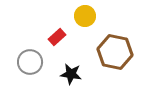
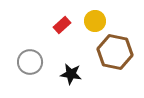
yellow circle: moved 10 px right, 5 px down
red rectangle: moved 5 px right, 12 px up
